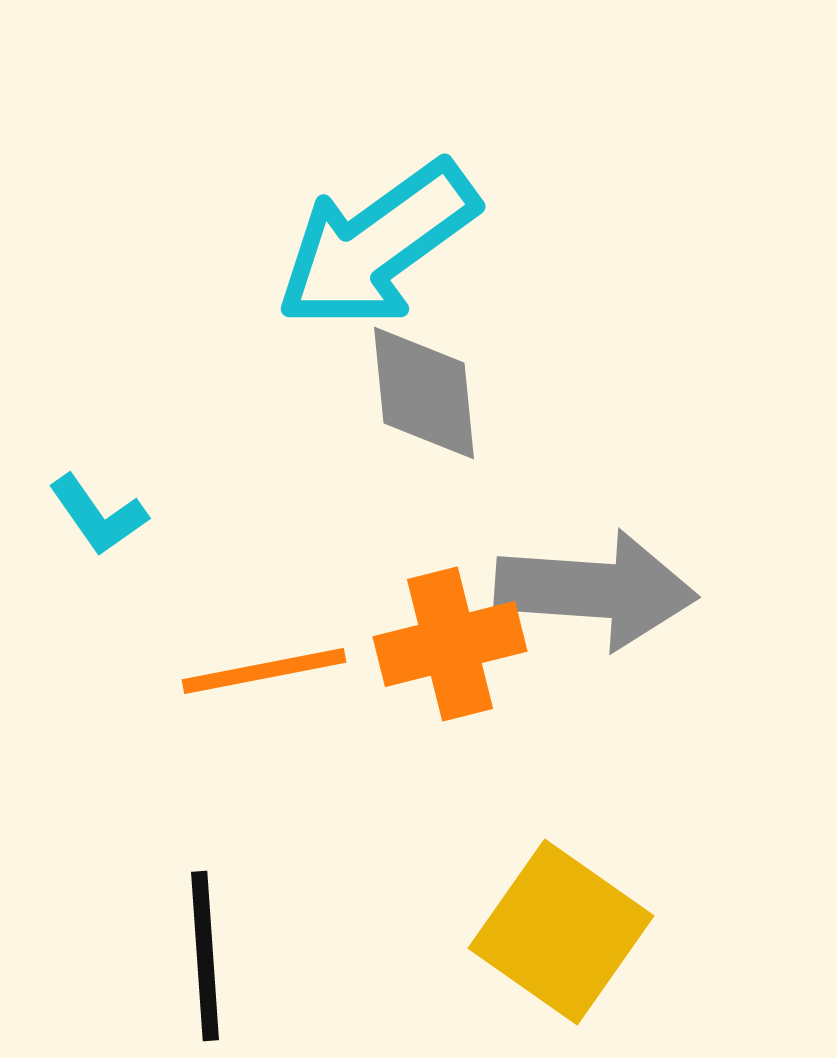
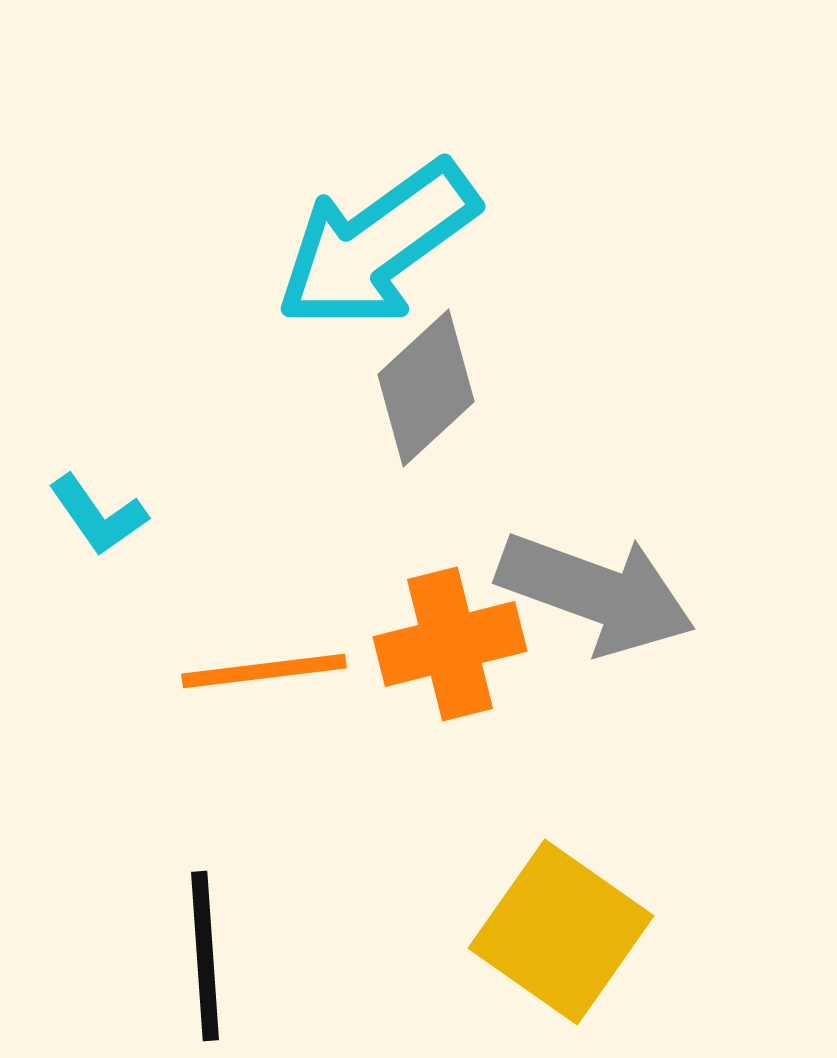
gray diamond: moved 2 px right, 5 px up; rotated 53 degrees clockwise
gray arrow: moved 3 px down; rotated 16 degrees clockwise
orange line: rotated 4 degrees clockwise
